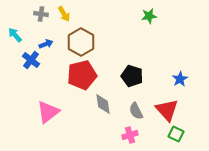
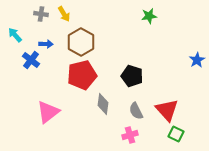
blue arrow: rotated 24 degrees clockwise
blue star: moved 17 px right, 19 px up
gray diamond: rotated 15 degrees clockwise
